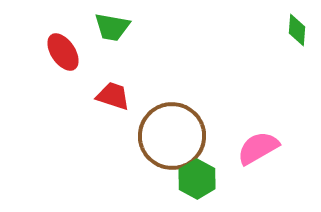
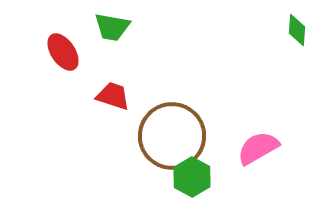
green hexagon: moved 5 px left, 2 px up
